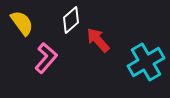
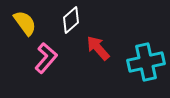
yellow semicircle: moved 3 px right
red arrow: moved 8 px down
cyan cross: rotated 18 degrees clockwise
